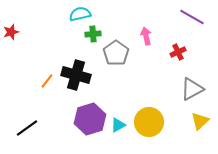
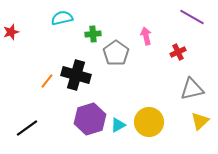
cyan semicircle: moved 18 px left, 4 px down
gray triangle: rotated 15 degrees clockwise
